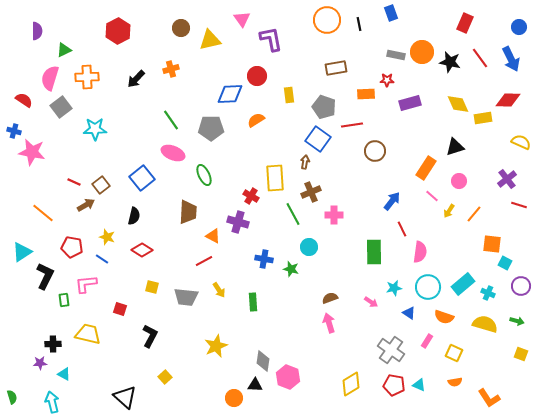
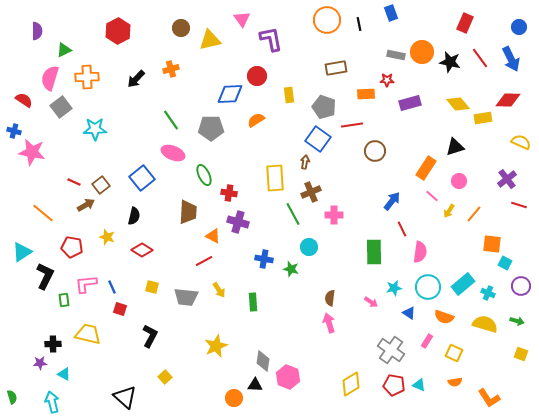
yellow diamond at (458, 104): rotated 15 degrees counterclockwise
red cross at (251, 196): moved 22 px left, 3 px up; rotated 21 degrees counterclockwise
blue line at (102, 259): moved 10 px right, 28 px down; rotated 32 degrees clockwise
brown semicircle at (330, 298): rotated 63 degrees counterclockwise
